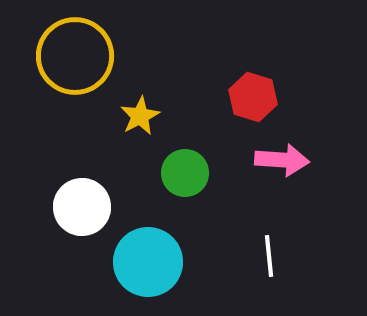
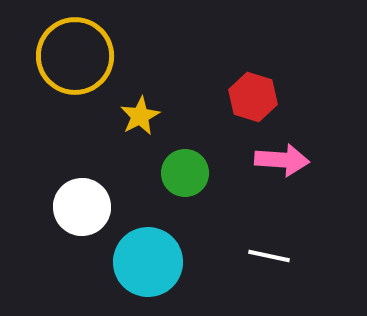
white line: rotated 72 degrees counterclockwise
